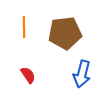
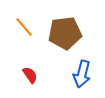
orange line: rotated 40 degrees counterclockwise
red semicircle: moved 2 px right
